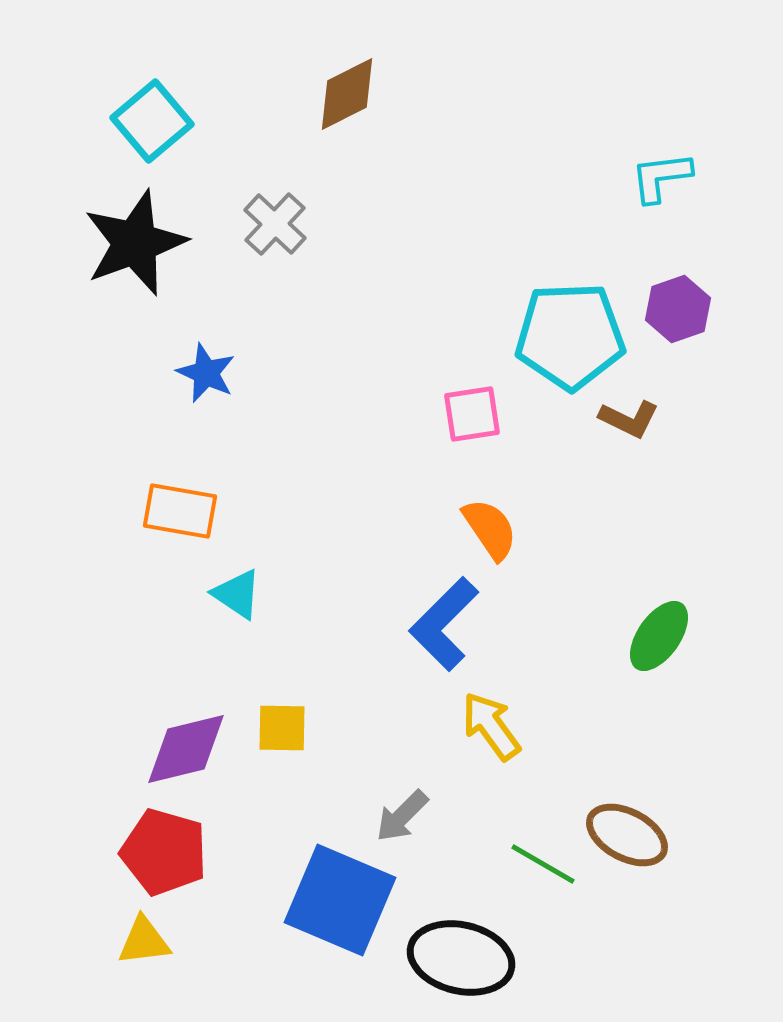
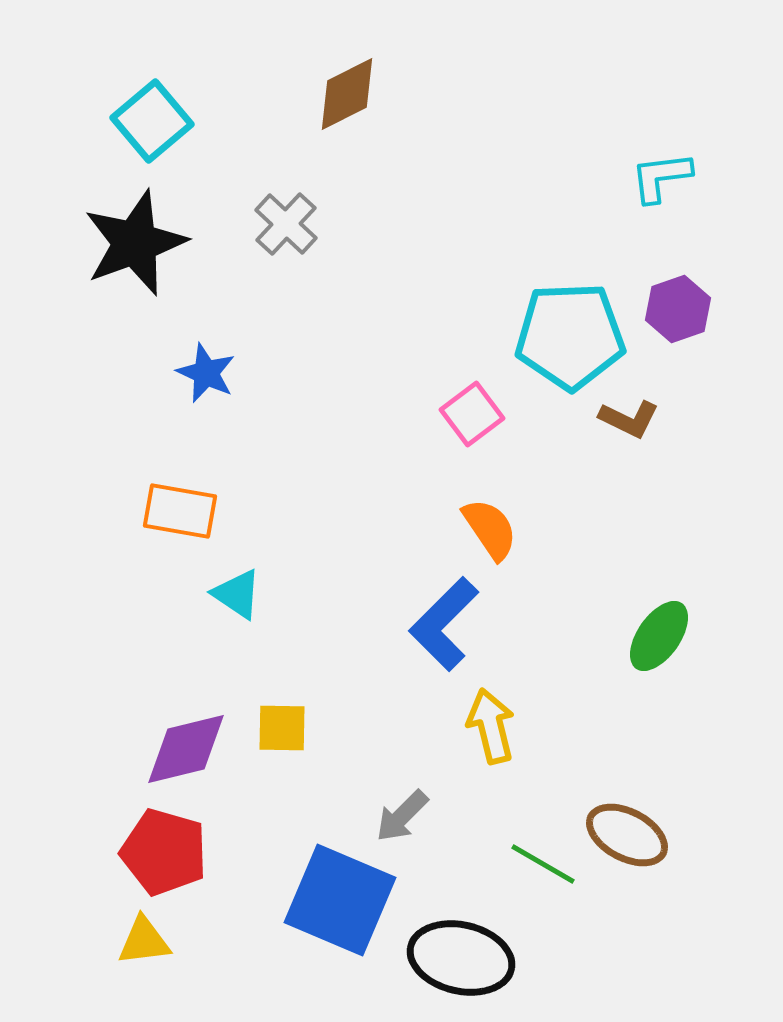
gray cross: moved 11 px right
pink square: rotated 28 degrees counterclockwise
yellow arrow: rotated 22 degrees clockwise
